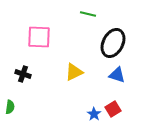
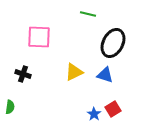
blue triangle: moved 12 px left
